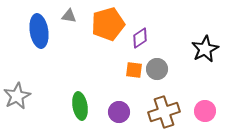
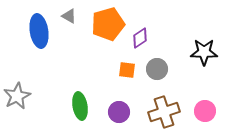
gray triangle: rotated 21 degrees clockwise
black star: moved 1 px left, 3 px down; rotated 28 degrees clockwise
orange square: moved 7 px left
